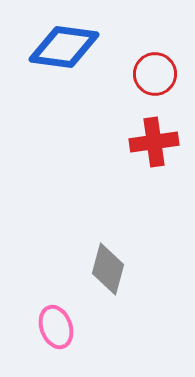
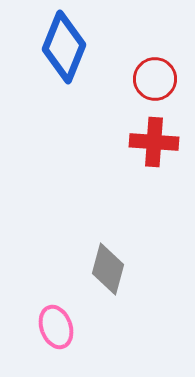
blue diamond: rotated 76 degrees counterclockwise
red circle: moved 5 px down
red cross: rotated 12 degrees clockwise
